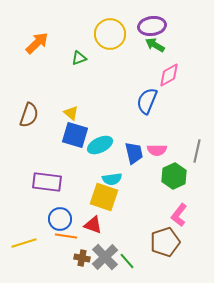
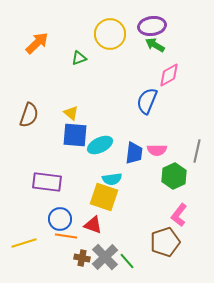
blue square: rotated 12 degrees counterclockwise
blue trapezoid: rotated 20 degrees clockwise
